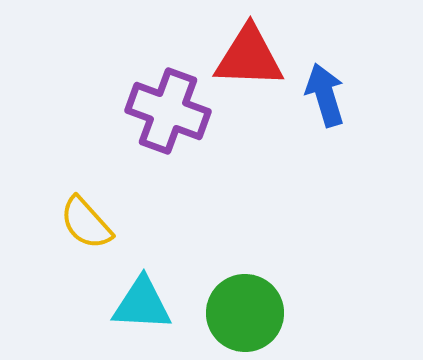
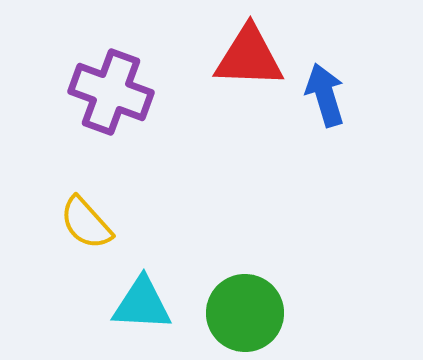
purple cross: moved 57 px left, 19 px up
